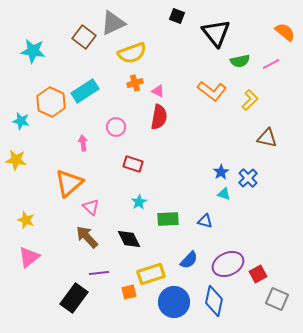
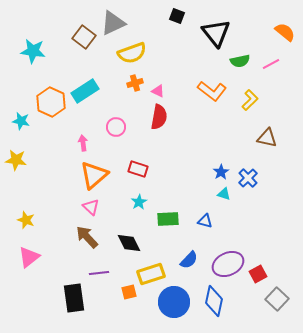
red rectangle at (133, 164): moved 5 px right, 5 px down
orange triangle at (69, 183): moved 25 px right, 8 px up
black diamond at (129, 239): moved 4 px down
black rectangle at (74, 298): rotated 44 degrees counterclockwise
gray square at (277, 299): rotated 20 degrees clockwise
